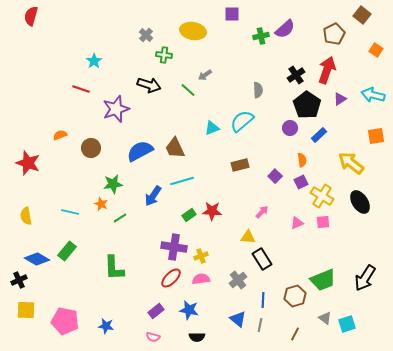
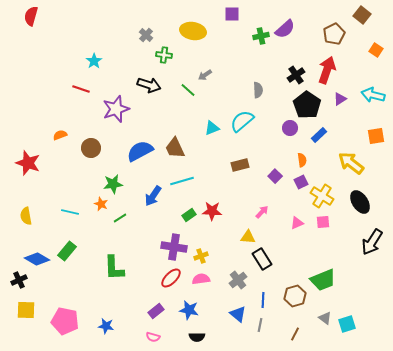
black arrow at (365, 278): moved 7 px right, 36 px up
blue triangle at (238, 319): moved 5 px up
